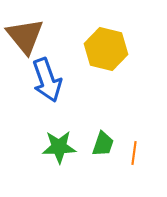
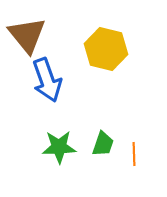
brown triangle: moved 2 px right, 1 px up
orange line: moved 1 px down; rotated 10 degrees counterclockwise
